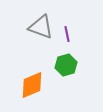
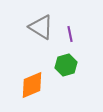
gray triangle: rotated 12 degrees clockwise
purple line: moved 3 px right
